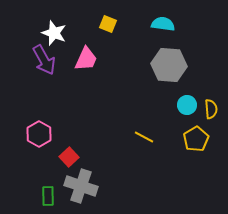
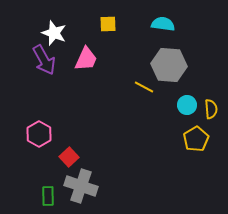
yellow square: rotated 24 degrees counterclockwise
yellow line: moved 50 px up
